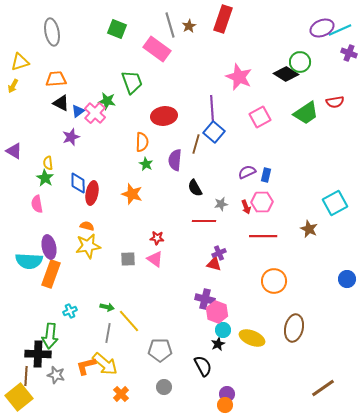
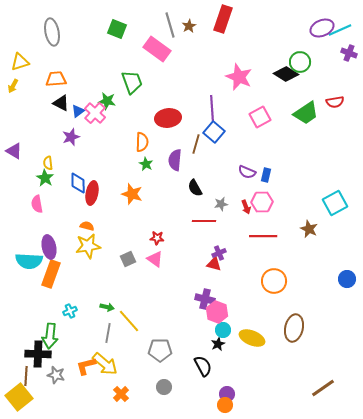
red ellipse at (164, 116): moved 4 px right, 2 px down
purple semicircle at (247, 172): rotated 132 degrees counterclockwise
gray square at (128, 259): rotated 21 degrees counterclockwise
